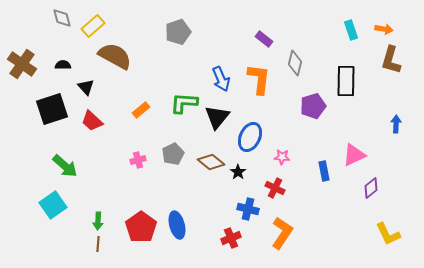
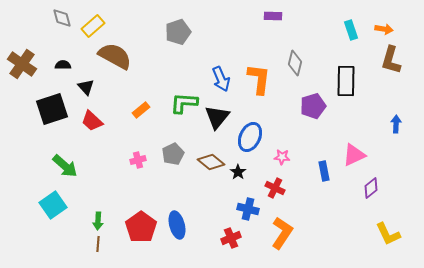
purple rectangle at (264, 39): moved 9 px right, 23 px up; rotated 36 degrees counterclockwise
